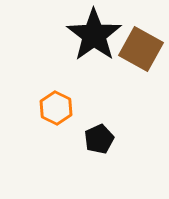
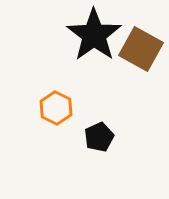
black pentagon: moved 2 px up
